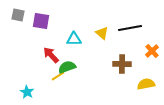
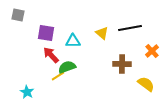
purple square: moved 5 px right, 12 px down
cyan triangle: moved 1 px left, 2 px down
yellow semicircle: rotated 48 degrees clockwise
